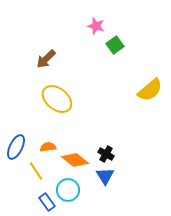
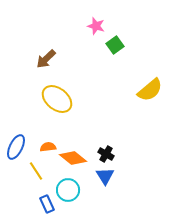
orange diamond: moved 2 px left, 2 px up
blue rectangle: moved 2 px down; rotated 12 degrees clockwise
